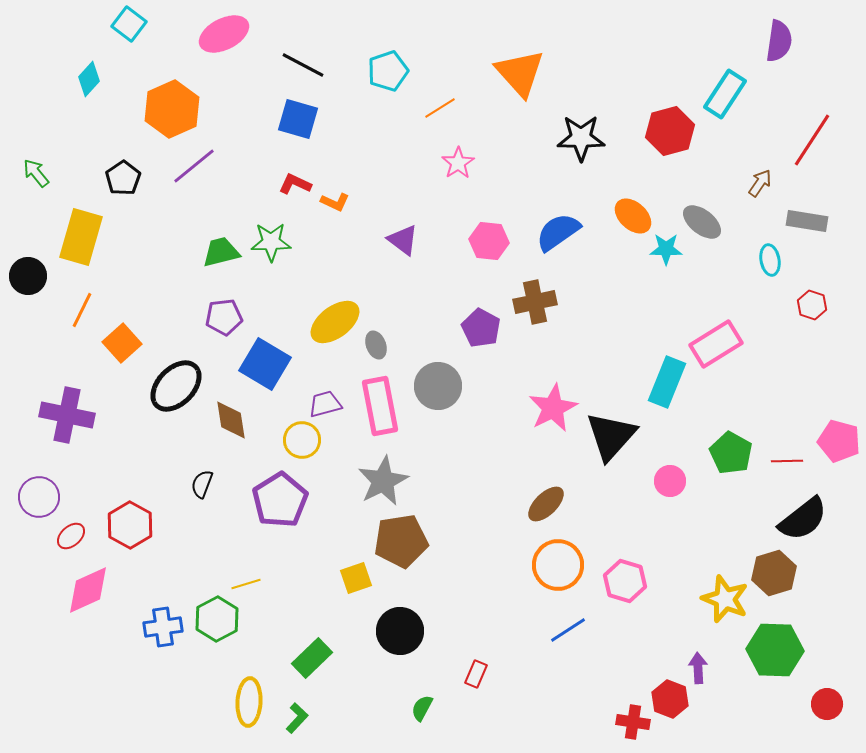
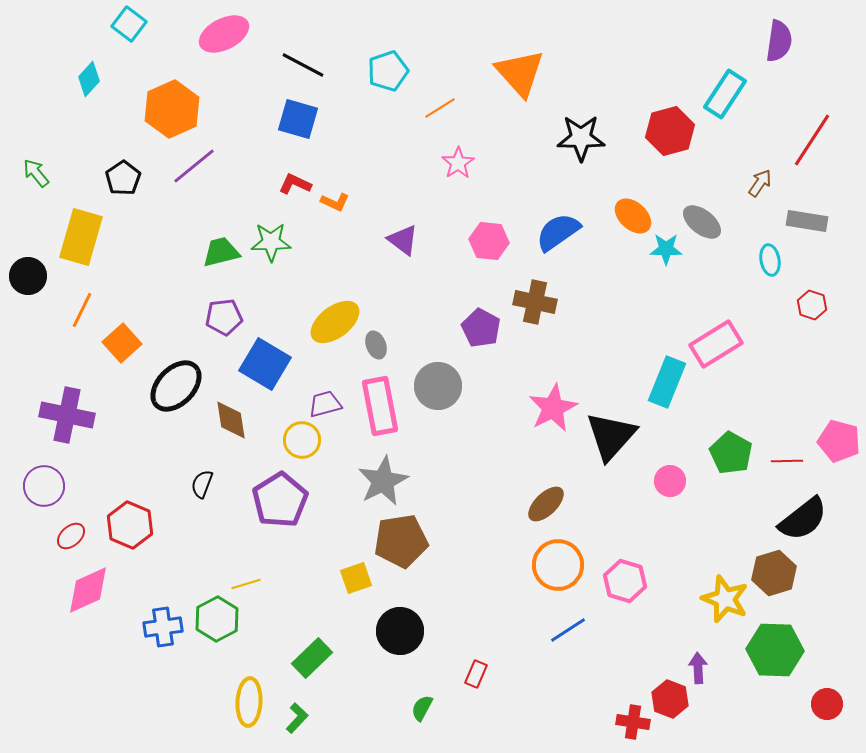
brown cross at (535, 302): rotated 24 degrees clockwise
purple circle at (39, 497): moved 5 px right, 11 px up
red hexagon at (130, 525): rotated 6 degrees counterclockwise
